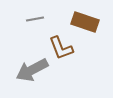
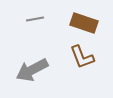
brown rectangle: moved 1 px left, 1 px down
brown L-shape: moved 21 px right, 9 px down
